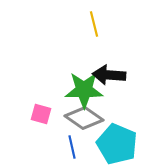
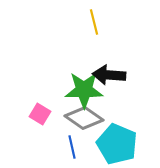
yellow line: moved 2 px up
pink square: moved 1 px left; rotated 15 degrees clockwise
